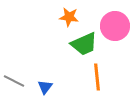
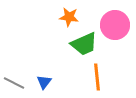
pink circle: moved 1 px up
gray line: moved 2 px down
blue triangle: moved 1 px left, 5 px up
